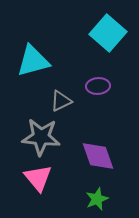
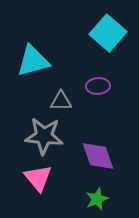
gray triangle: rotated 25 degrees clockwise
gray star: moved 3 px right, 1 px up
